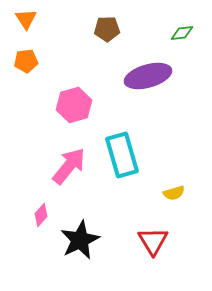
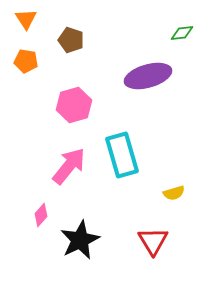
brown pentagon: moved 36 px left, 11 px down; rotated 20 degrees clockwise
orange pentagon: rotated 15 degrees clockwise
